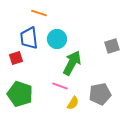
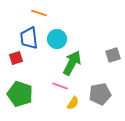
gray square: moved 1 px right, 9 px down
